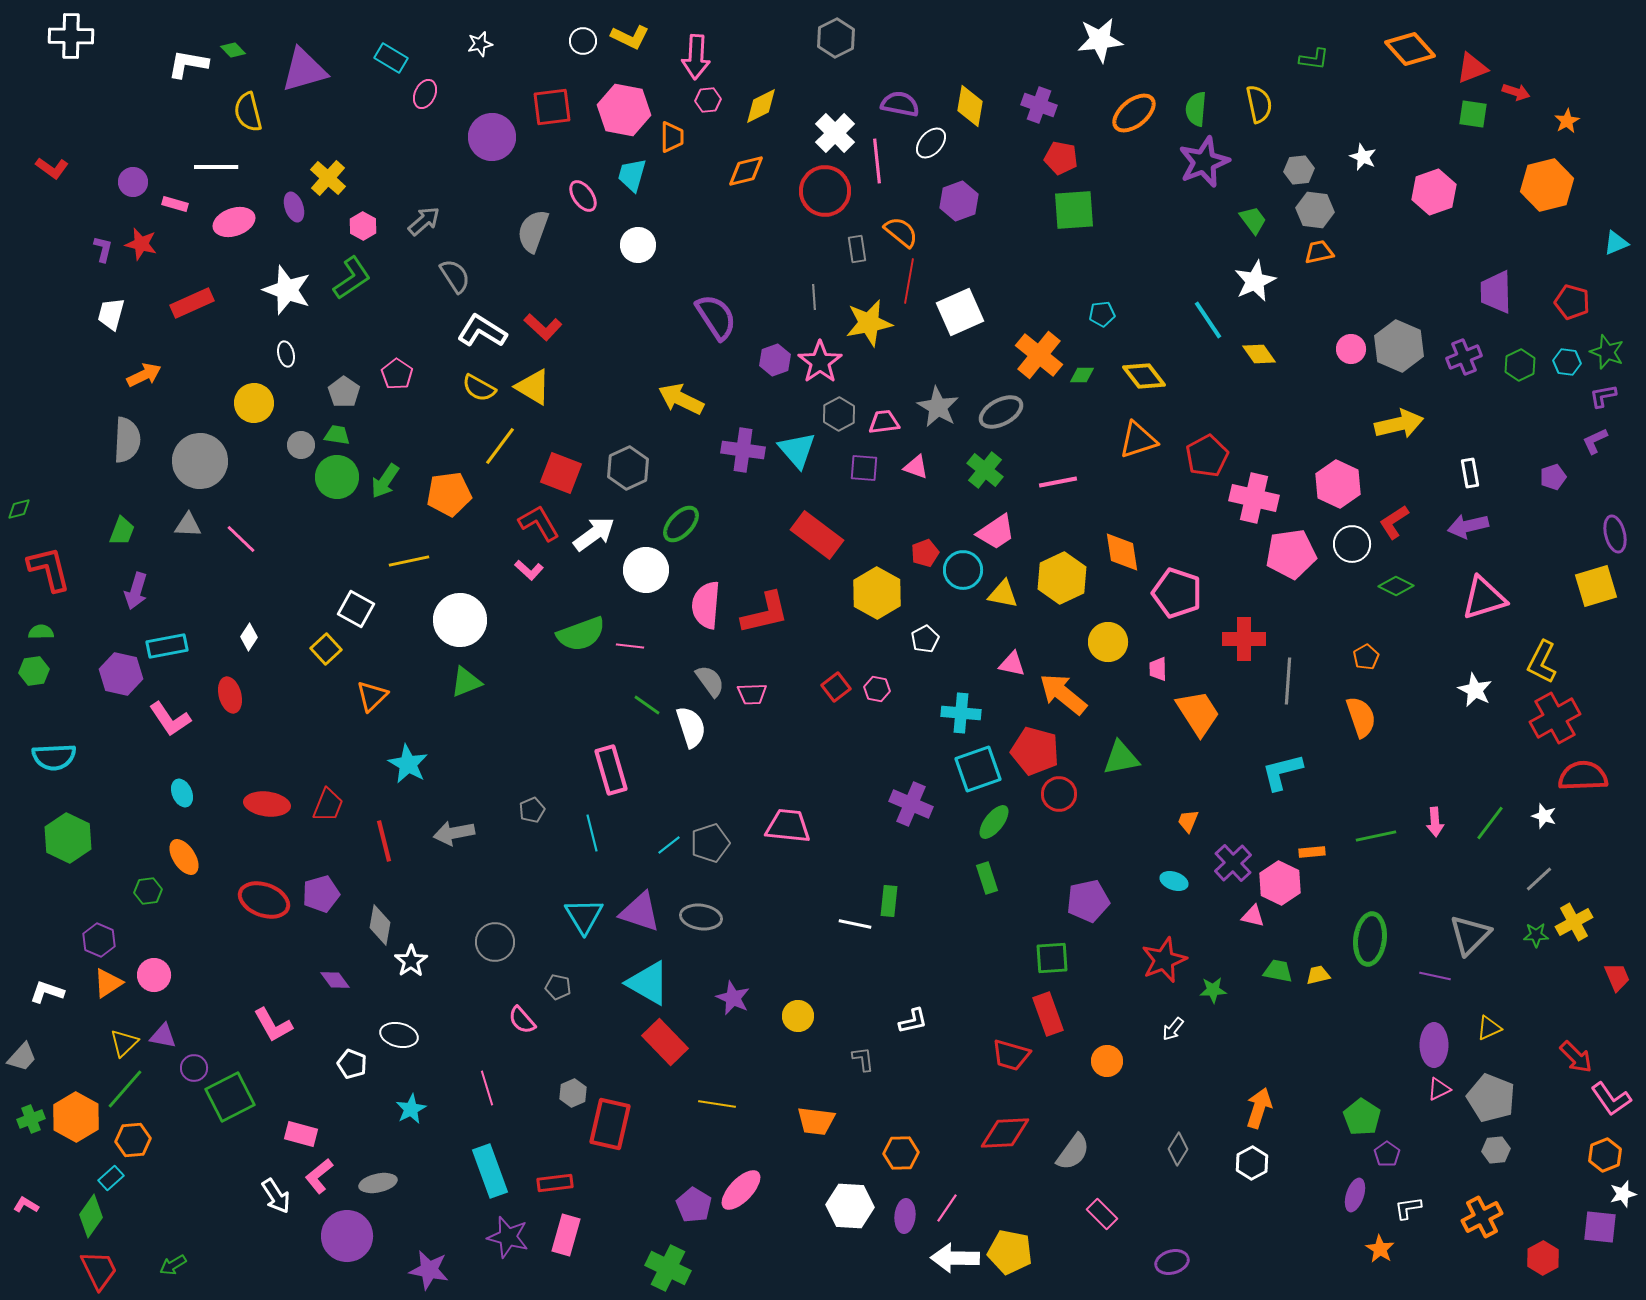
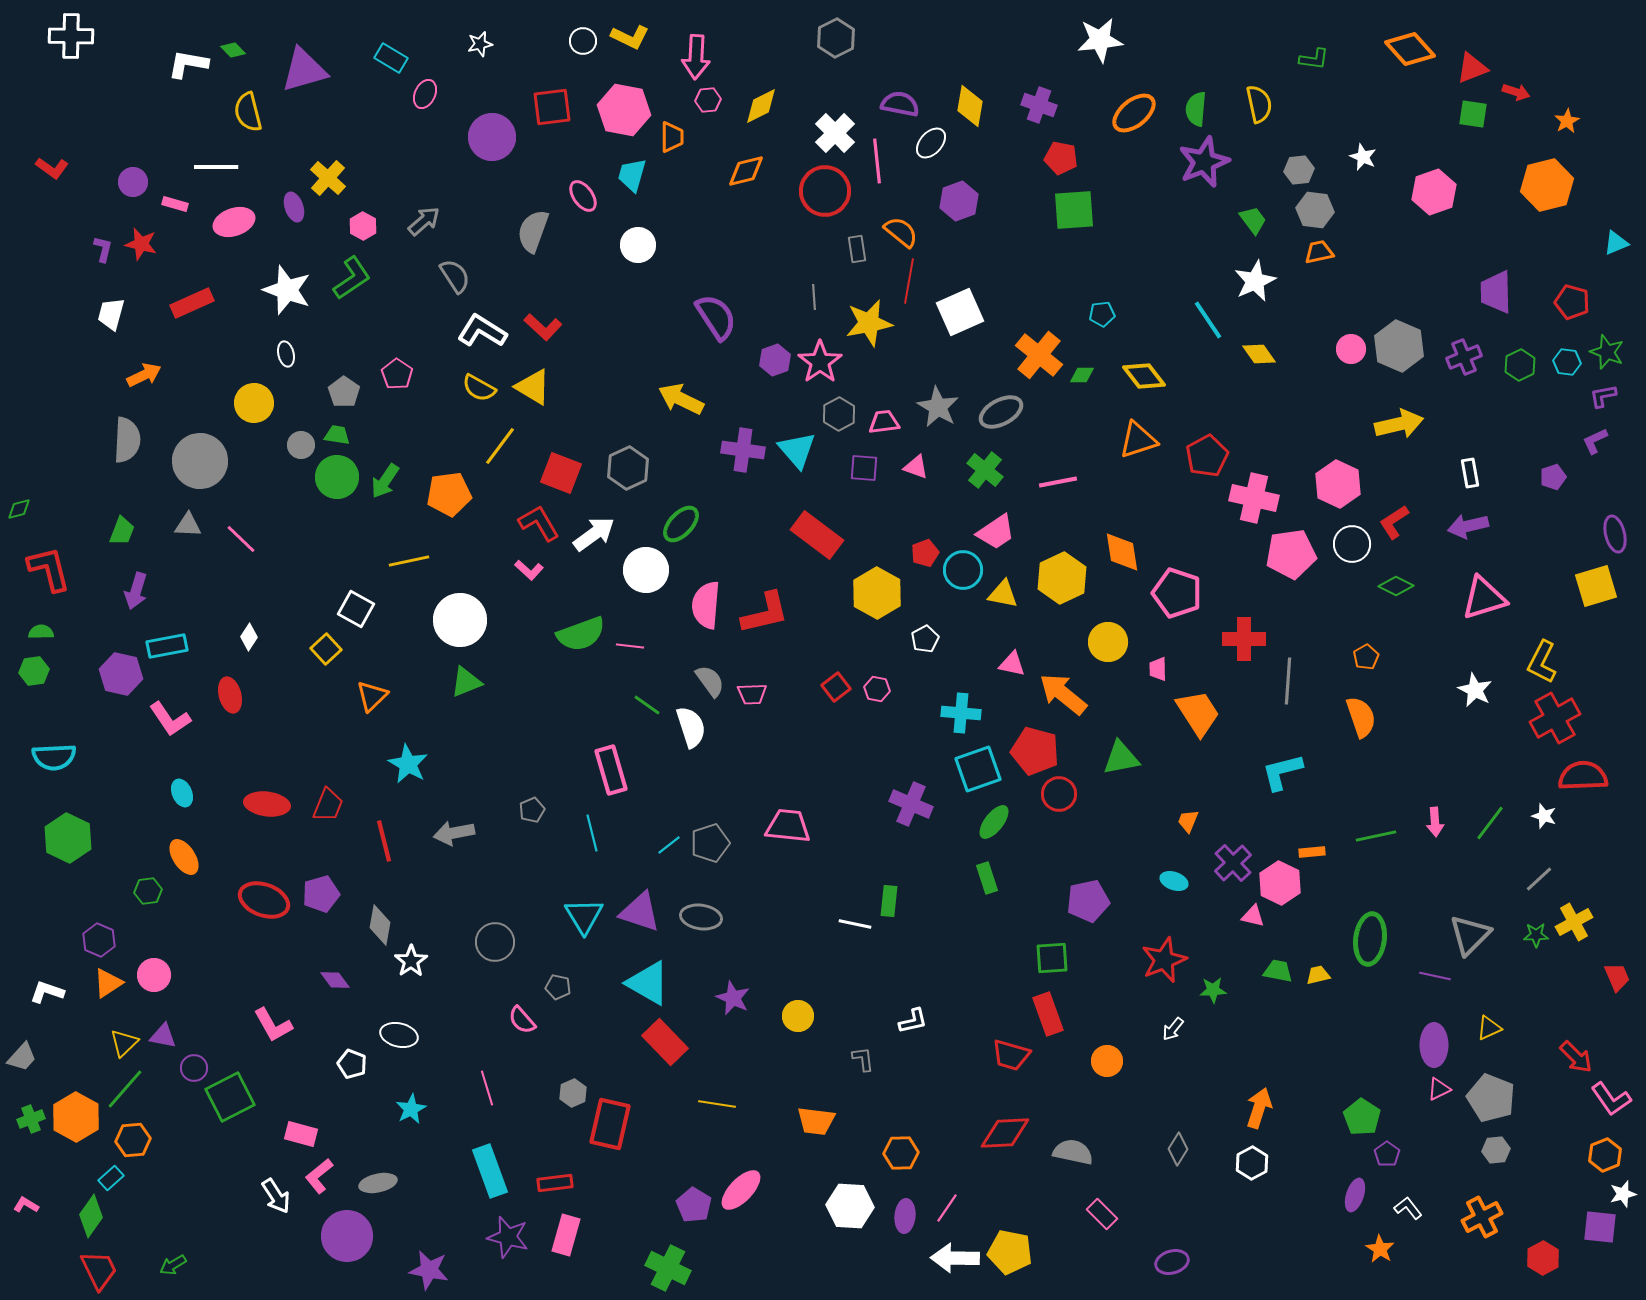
gray semicircle at (1073, 1152): rotated 114 degrees counterclockwise
white L-shape at (1408, 1208): rotated 60 degrees clockwise
